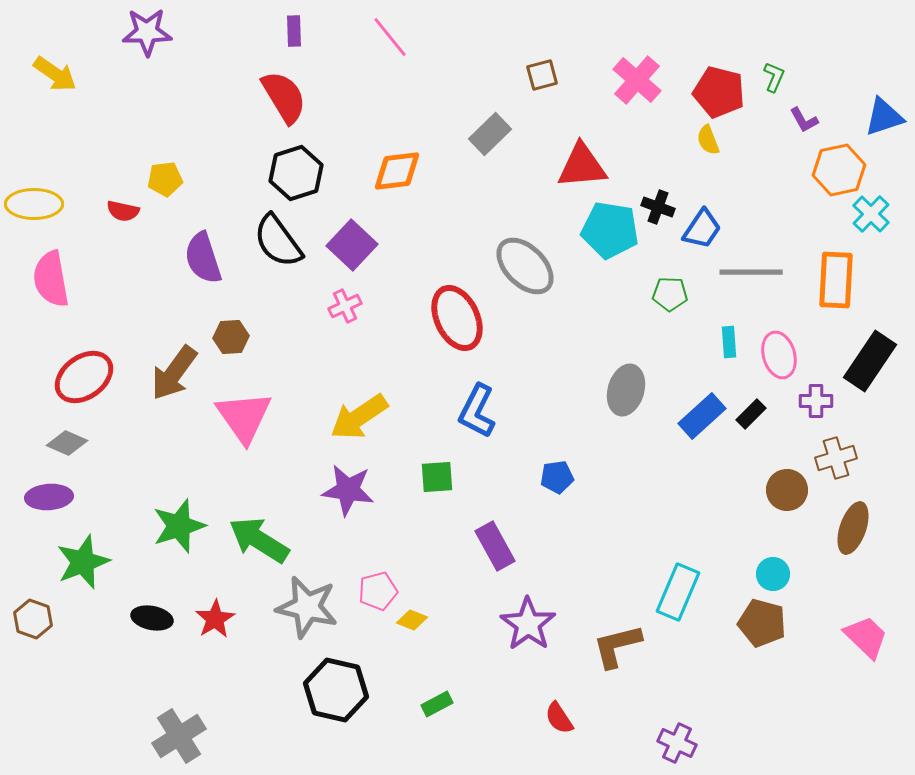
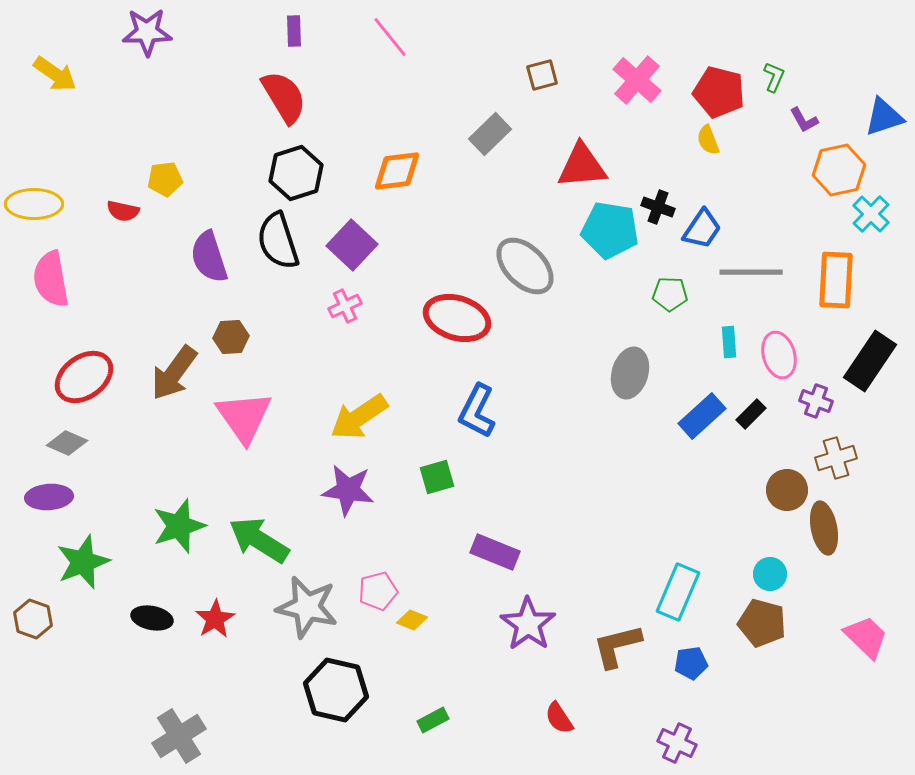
black semicircle at (278, 241): rotated 18 degrees clockwise
purple semicircle at (203, 258): moved 6 px right, 1 px up
red ellipse at (457, 318): rotated 48 degrees counterclockwise
gray ellipse at (626, 390): moved 4 px right, 17 px up
purple cross at (816, 401): rotated 20 degrees clockwise
green square at (437, 477): rotated 12 degrees counterclockwise
blue pentagon at (557, 477): moved 134 px right, 186 px down
brown ellipse at (853, 528): moved 29 px left; rotated 30 degrees counterclockwise
purple rectangle at (495, 546): moved 6 px down; rotated 39 degrees counterclockwise
cyan circle at (773, 574): moved 3 px left
green rectangle at (437, 704): moved 4 px left, 16 px down
